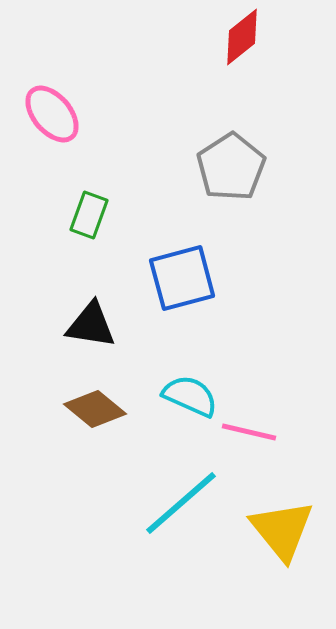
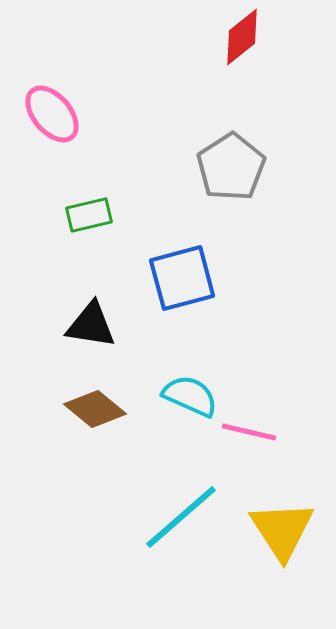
green rectangle: rotated 57 degrees clockwise
cyan line: moved 14 px down
yellow triangle: rotated 6 degrees clockwise
